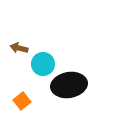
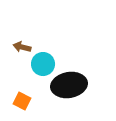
brown arrow: moved 3 px right, 1 px up
orange square: rotated 24 degrees counterclockwise
